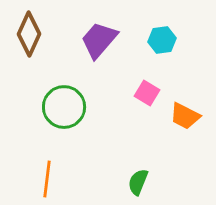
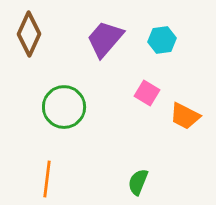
purple trapezoid: moved 6 px right, 1 px up
